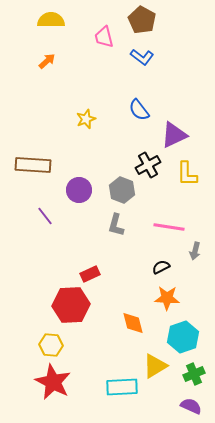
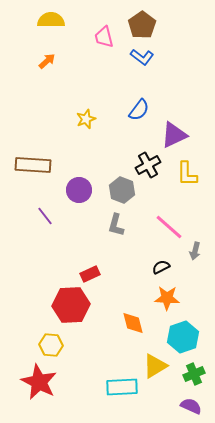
brown pentagon: moved 5 px down; rotated 8 degrees clockwise
blue semicircle: rotated 105 degrees counterclockwise
pink line: rotated 32 degrees clockwise
red star: moved 14 px left
